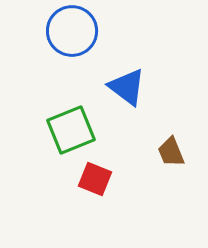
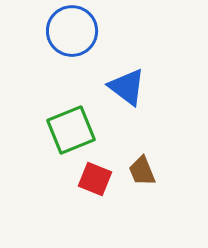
brown trapezoid: moved 29 px left, 19 px down
